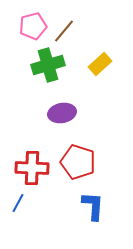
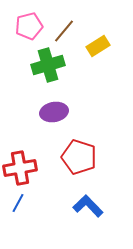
pink pentagon: moved 4 px left
yellow rectangle: moved 2 px left, 18 px up; rotated 10 degrees clockwise
purple ellipse: moved 8 px left, 1 px up
red pentagon: moved 1 px right, 5 px up
red cross: moved 12 px left; rotated 12 degrees counterclockwise
blue L-shape: moved 5 px left; rotated 48 degrees counterclockwise
